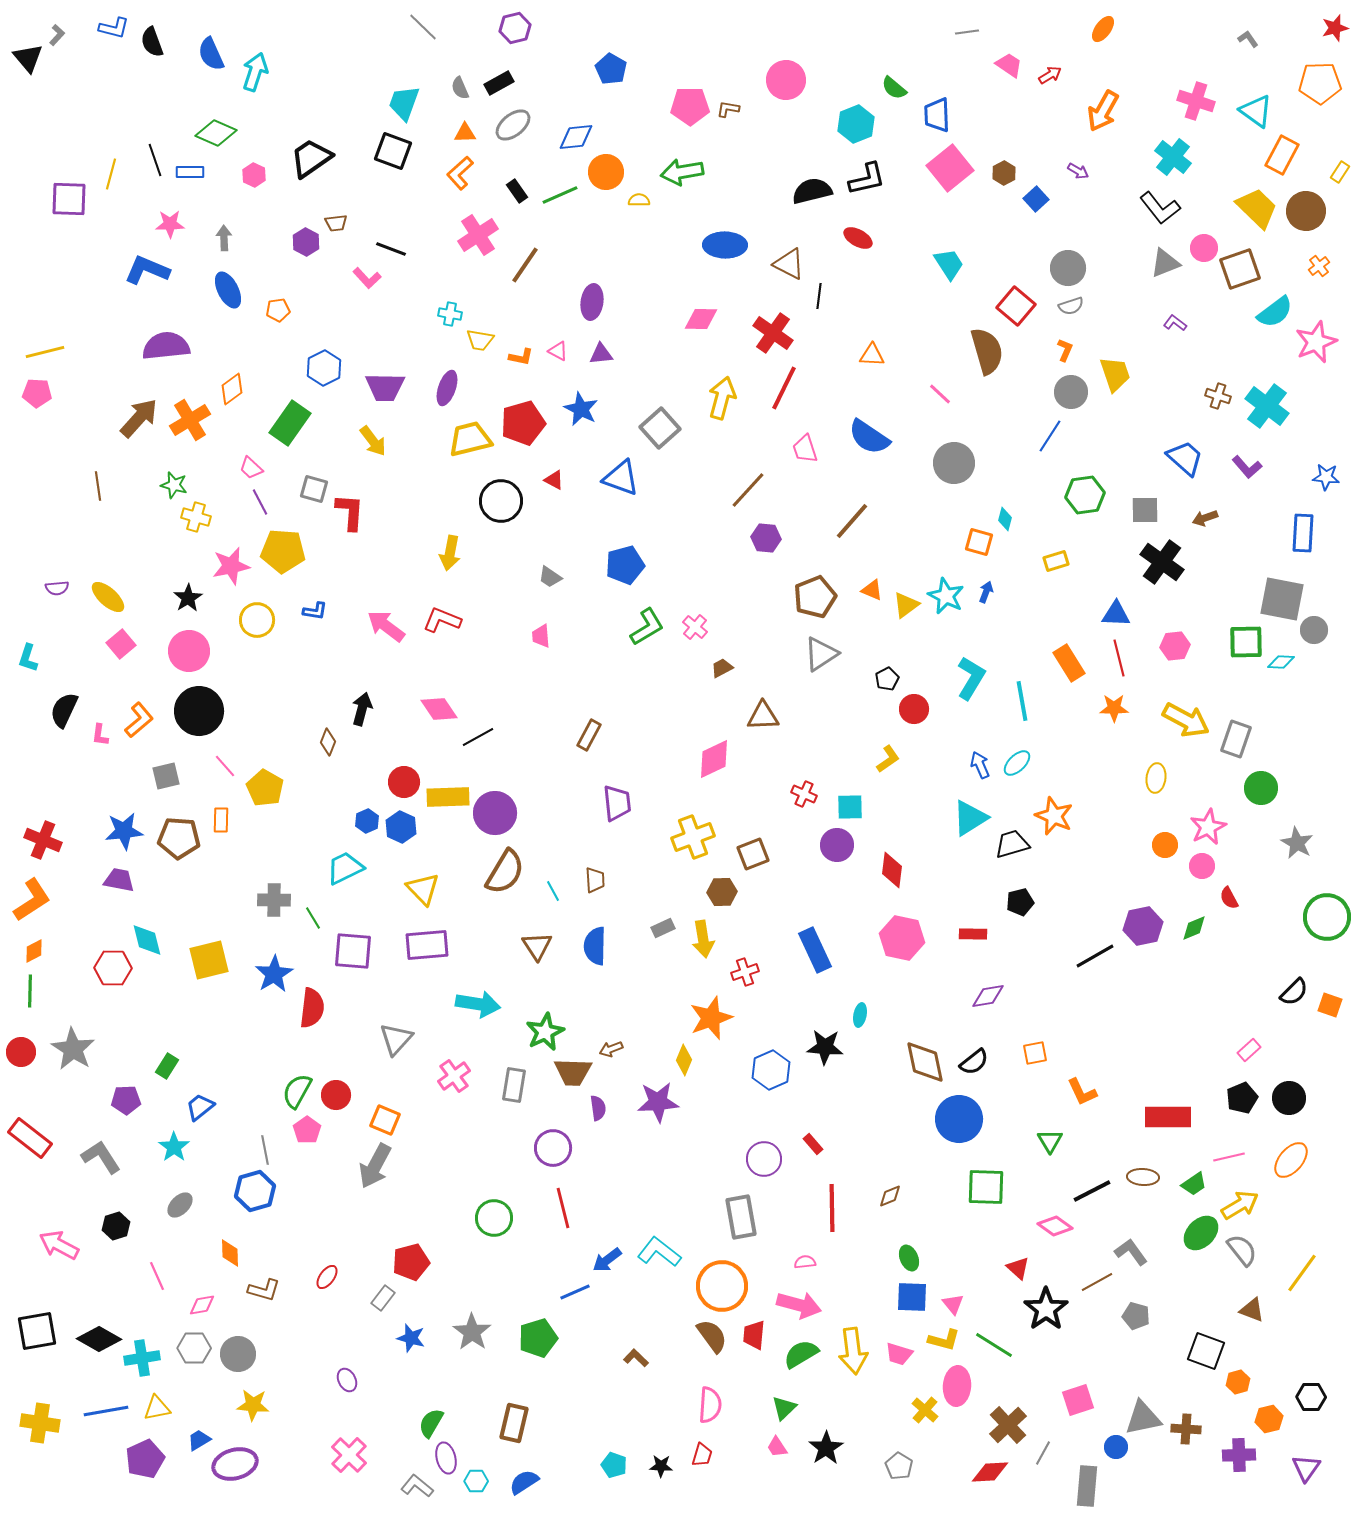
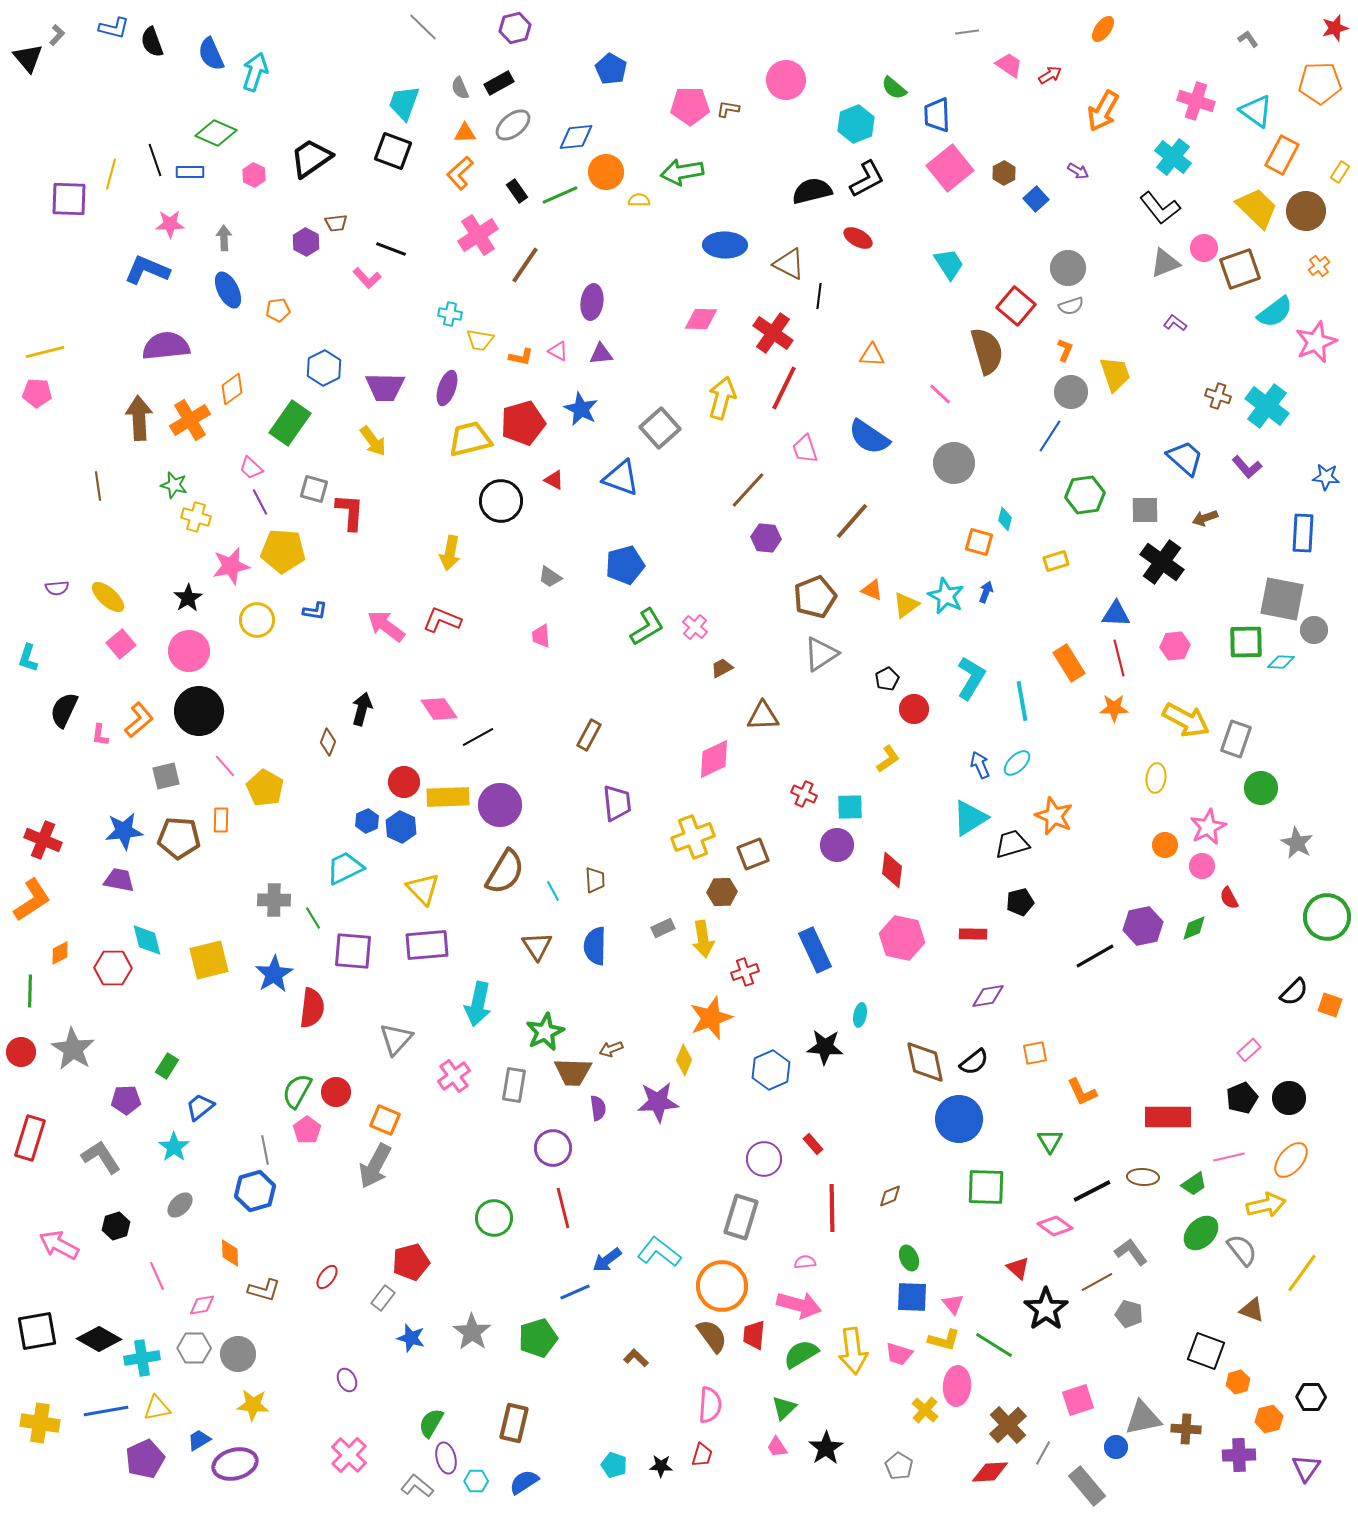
black L-shape at (867, 179): rotated 15 degrees counterclockwise
brown arrow at (139, 418): rotated 45 degrees counterclockwise
purple circle at (495, 813): moved 5 px right, 8 px up
orange diamond at (34, 951): moved 26 px right, 2 px down
cyan arrow at (478, 1004): rotated 93 degrees clockwise
red circle at (336, 1095): moved 3 px up
red rectangle at (30, 1138): rotated 69 degrees clockwise
yellow arrow at (1240, 1205): moved 26 px right; rotated 18 degrees clockwise
gray rectangle at (741, 1217): rotated 27 degrees clockwise
gray pentagon at (1136, 1316): moved 7 px left, 2 px up
gray rectangle at (1087, 1486): rotated 45 degrees counterclockwise
